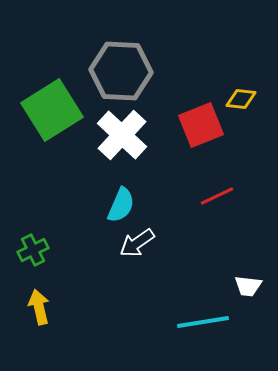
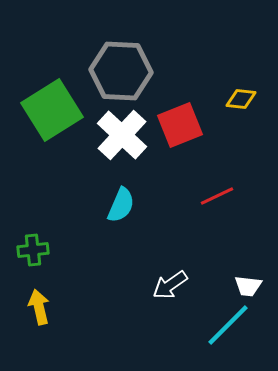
red square: moved 21 px left
white arrow: moved 33 px right, 42 px down
green cross: rotated 20 degrees clockwise
cyan line: moved 25 px right, 3 px down; rotated 36 degrees counterclockwise
